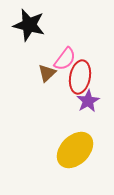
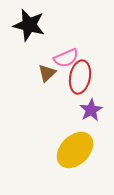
pink semicircle: moved 1 px right, 1 px up; rotated 30 degrees clockwise
purple star: moved 3 px right, 9 px down
